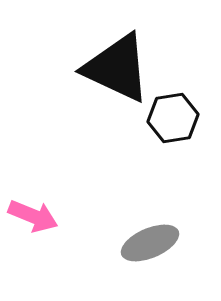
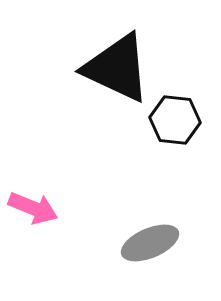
black hexagon: moved 2 px right, 2 px down; rotated 15 degrees clockwise
pink arrow: moved 8 px up
